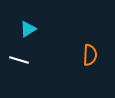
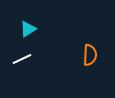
white line: moved 3 px right, 1 px up; rotated 42 degrees counterclockwise
